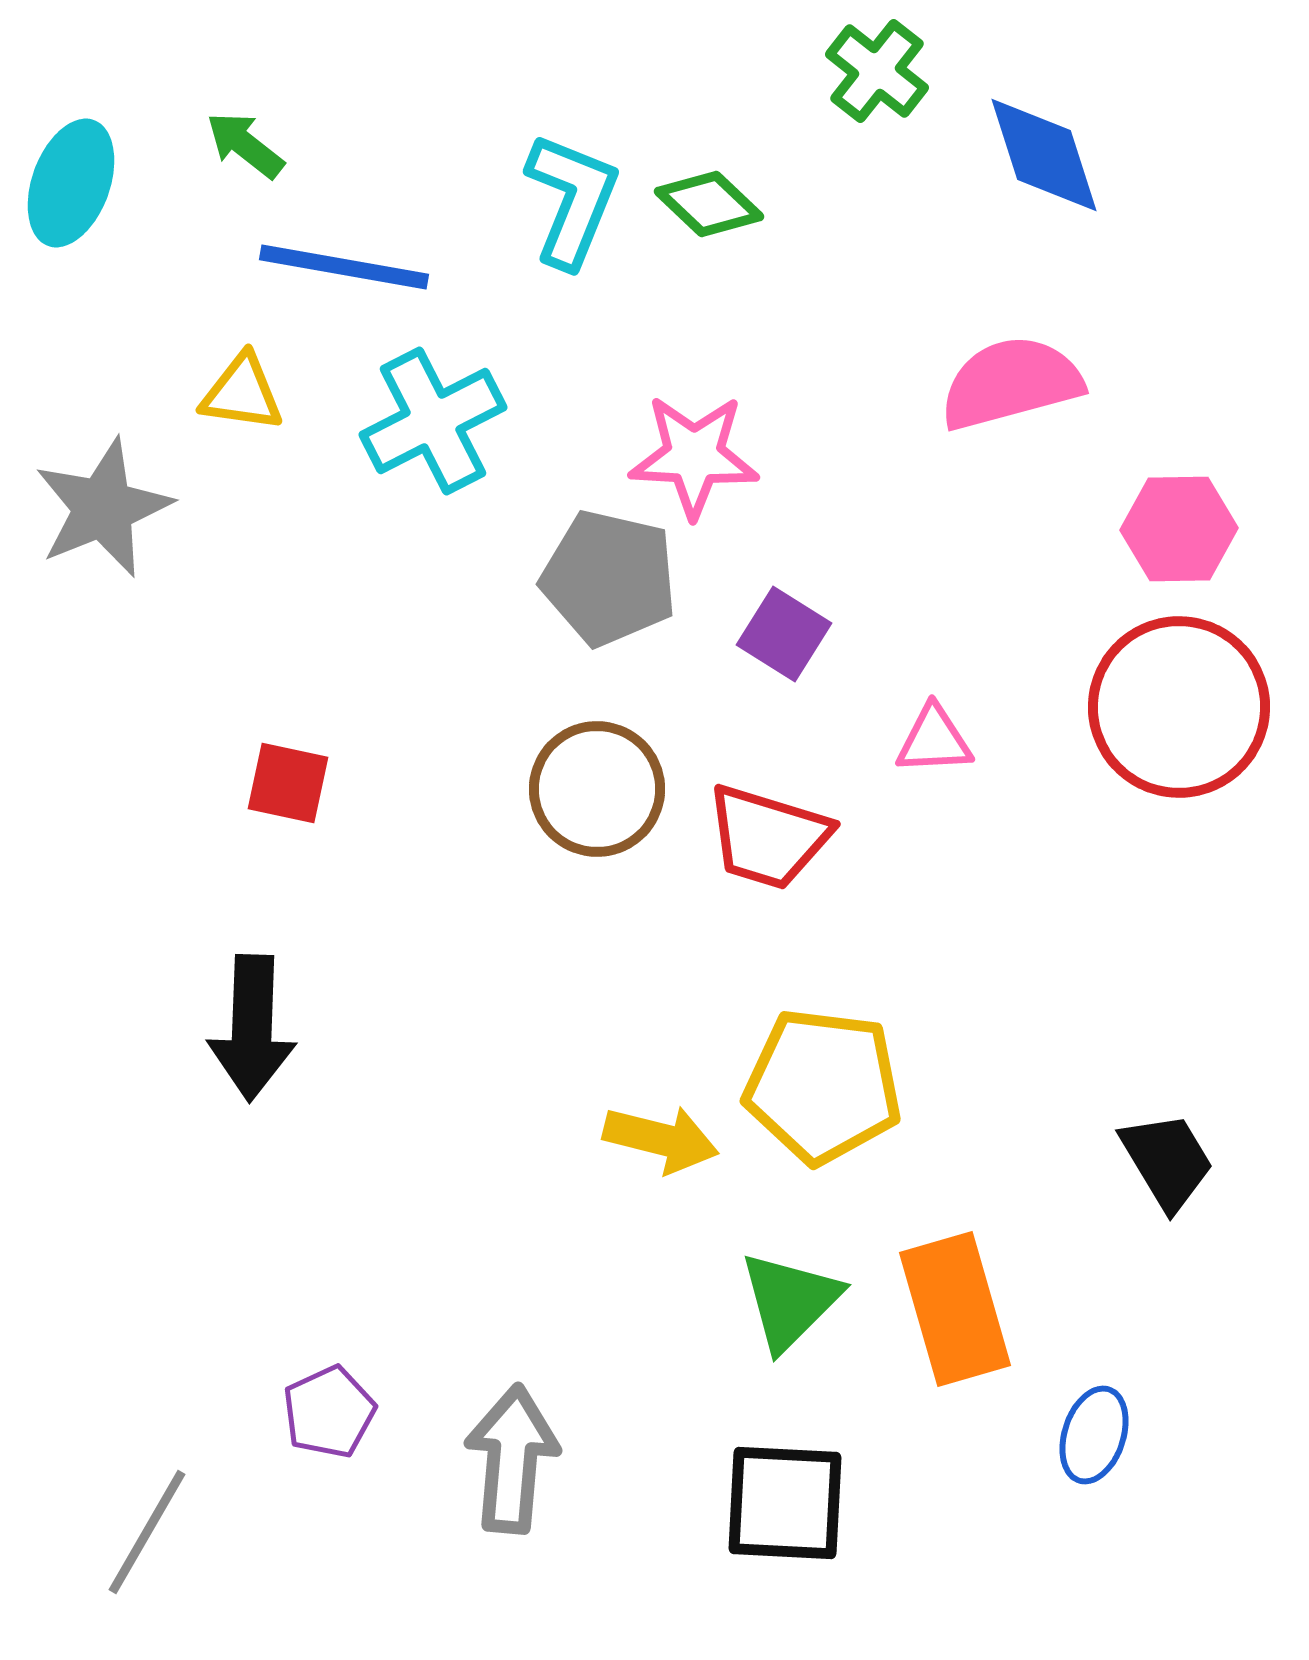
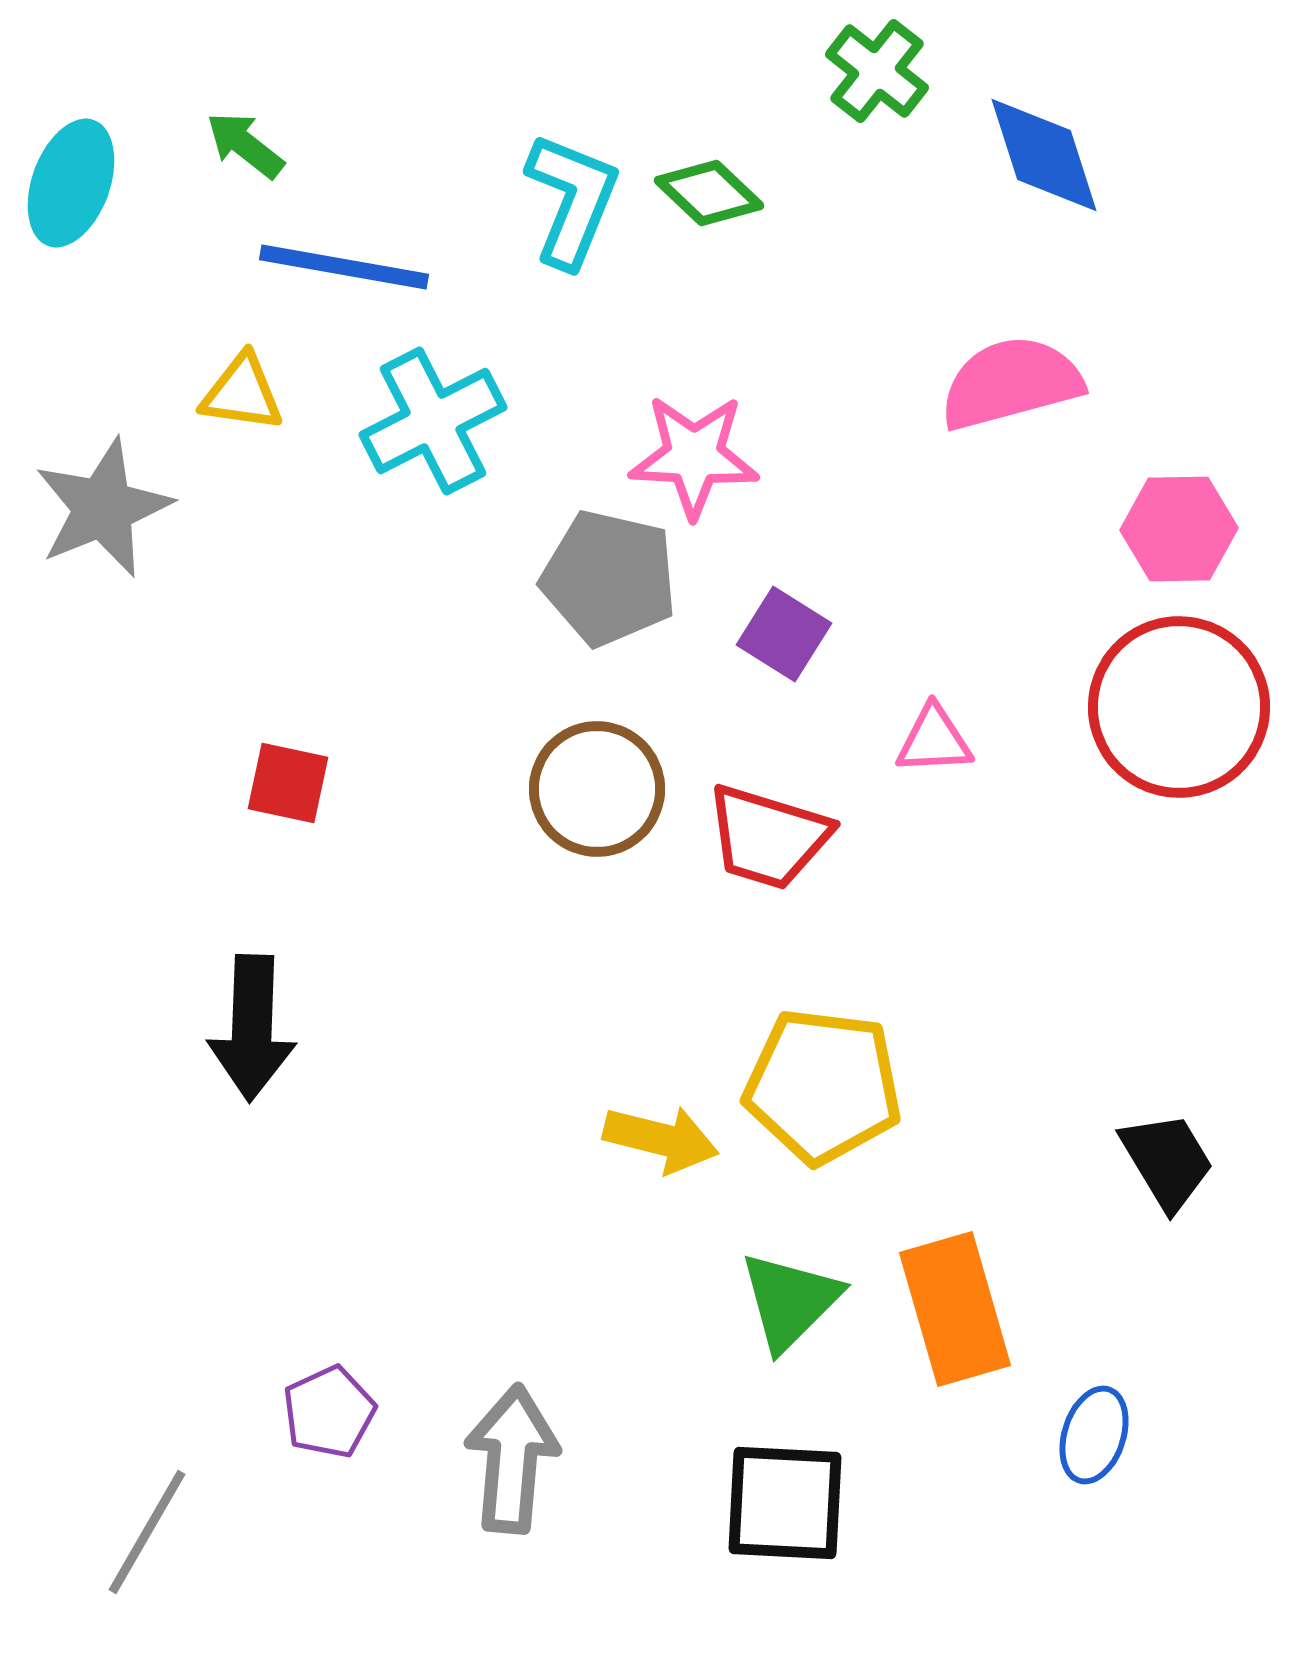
green diamond: moved 11 px up
